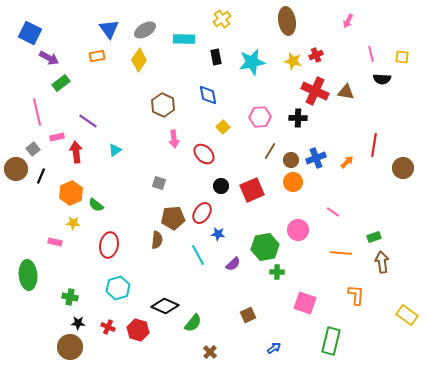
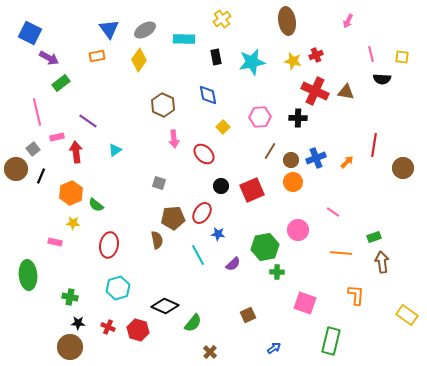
brown semicircle at (157, 240): rotated 18 degrees counterclockwise
